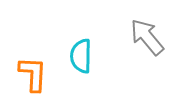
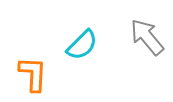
cyan semicircle: moved 1 px right, 11 px up; rotated 136 degrees counterclockwise
